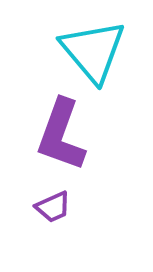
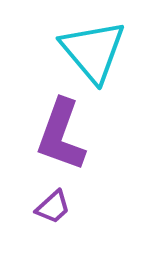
purple trapezoid: rotated 18 degrees counterclockwise
